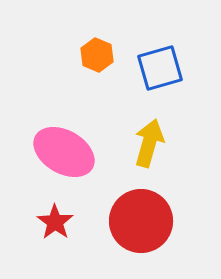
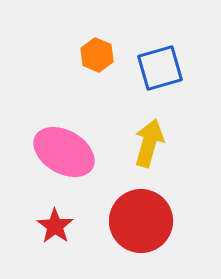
red star: moved 4 px down
